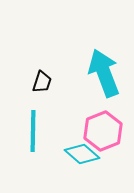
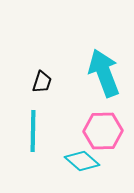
pink hexagon: rotated 21 degrees clockwise
cyan diamond: moved 7 px down
